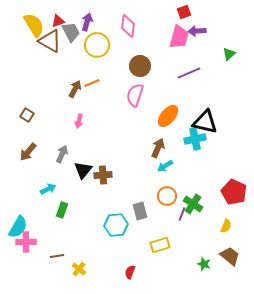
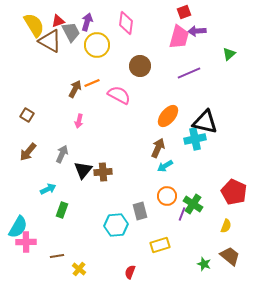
pink diamond at (128, 26): moved 2 px left, 3 px up
pink semicircle at (135, 95): moved 16 px left; rotated 100 degrees clockwise
brown cross at (103, 175): moved 3 px up
